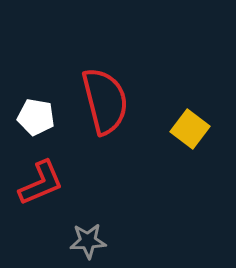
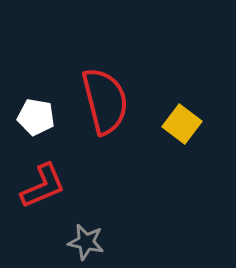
yellow square: moved 8 px left, 5 px up
red L-shape: moved 2 px right, 3 px down
gray star: moved 2 px left, 1 px down; rotated 15 degrees clockwise
